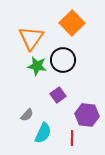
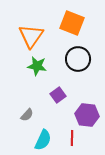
orange square: rotated 25 degrees counterclockwise
orange triangle: moved 2 px up
black circle: moved 15 px right, 1 px up
cyan semicircle: moved 7 px down
